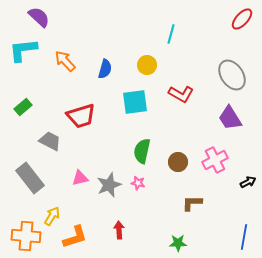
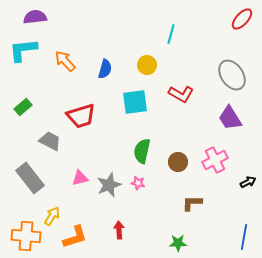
purple semicircle: moved 4 px left; rotated 50 degrees counterclockwise
